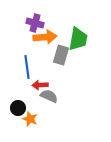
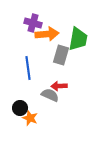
purple cross: moved 2 px left
orange arrow: moved 2 px right, 3 px up
blue line: moved 1 px right, 1 px down
red arrow: moved 19 px right, 1 px down
gray semicircle: moved 1 px right, 1 px up
black circle: moved 2 px right
orange star: moved 1 px up
